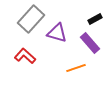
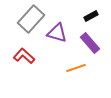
black rectangle: moved 4 px left, 3 px up
red L-shape: moved 1 px left
